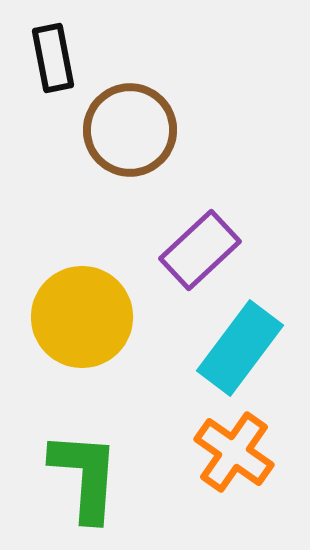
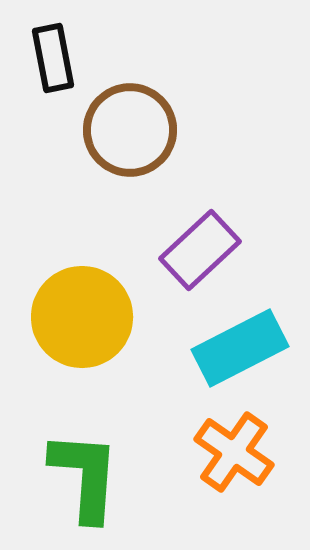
cyan rectangle: rotated 26 degrees clockwise
